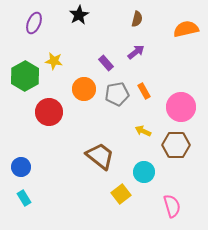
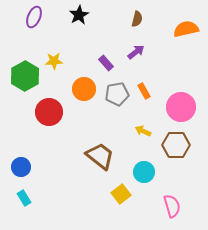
purple ellipse: moved 6 px up
yellow star: rotated 12 degrees counterclockwise
